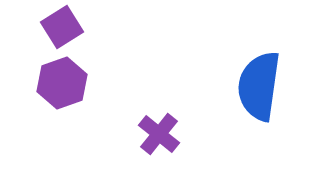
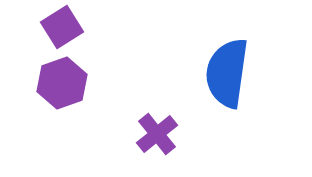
blue semicircle: moved 32 px left, 13 px up
purple cross: moved 2 px left; rotated 12 degrees clockwise
